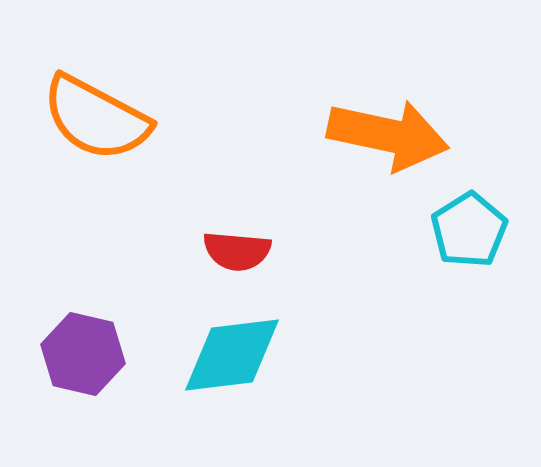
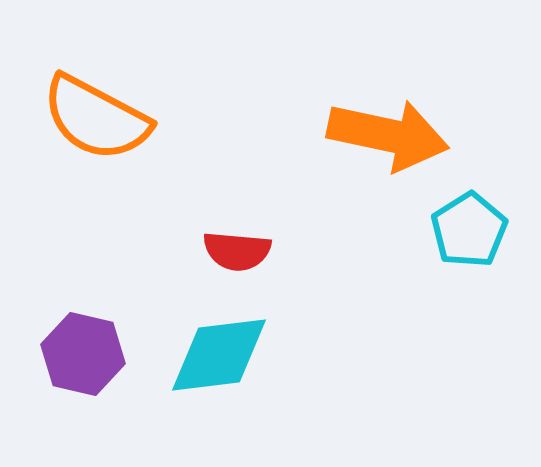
cyan diamond: moved 13 px left
